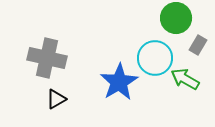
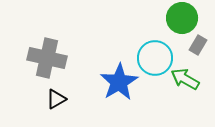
green circle: moved 6 px right
